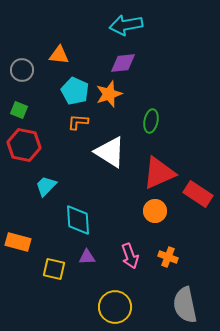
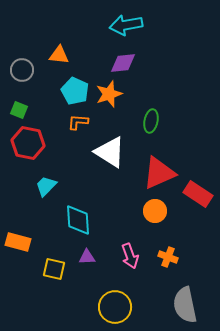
red hexagon: moved 4 px right, 2 px up
